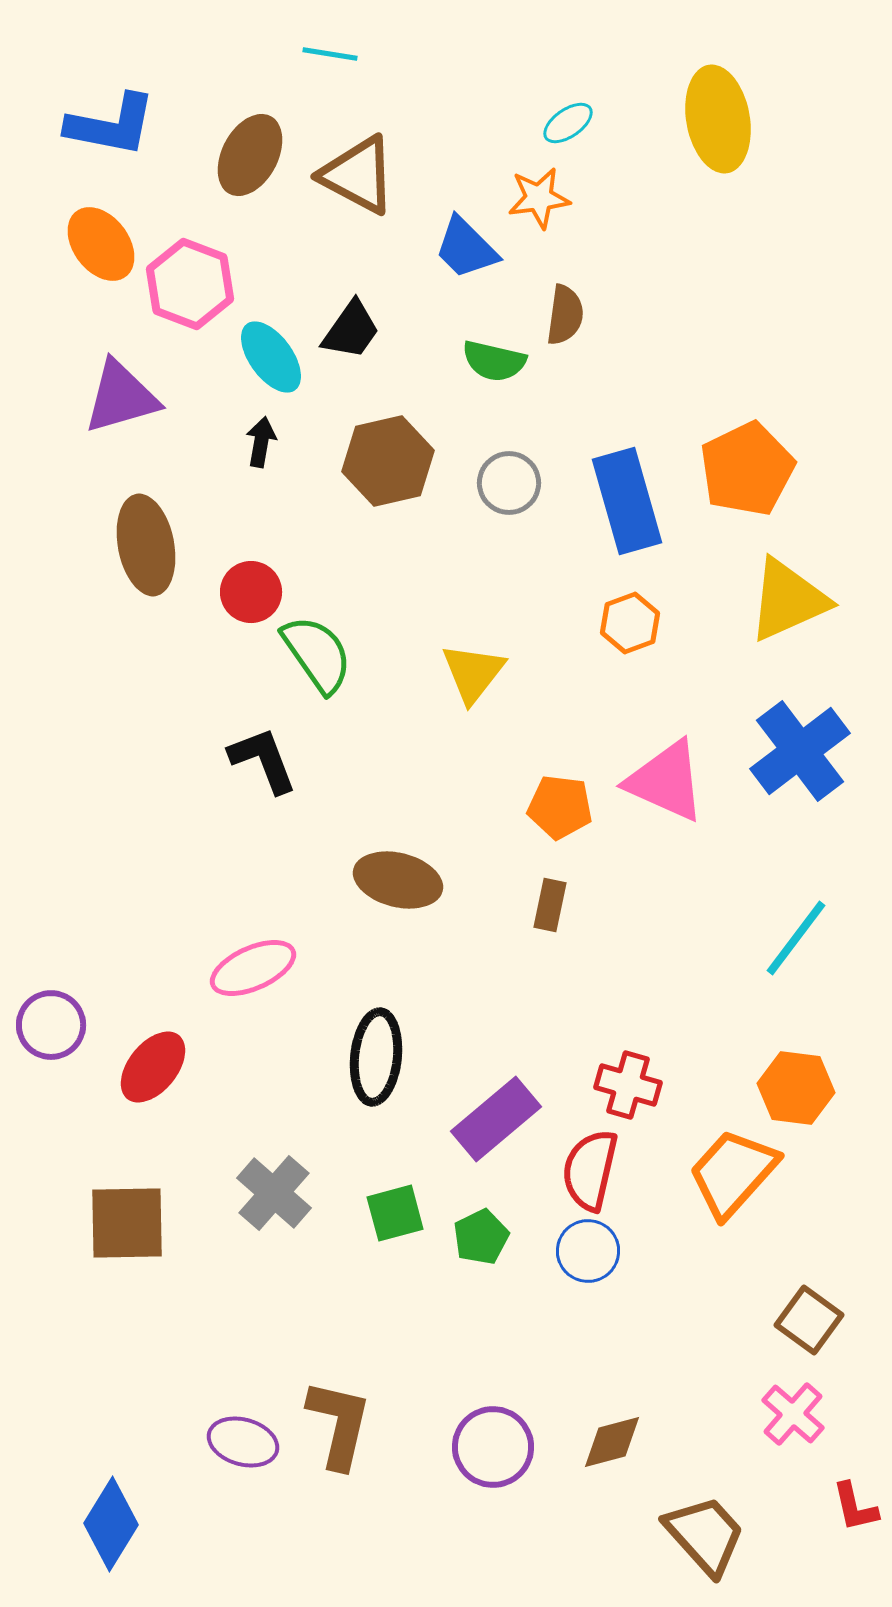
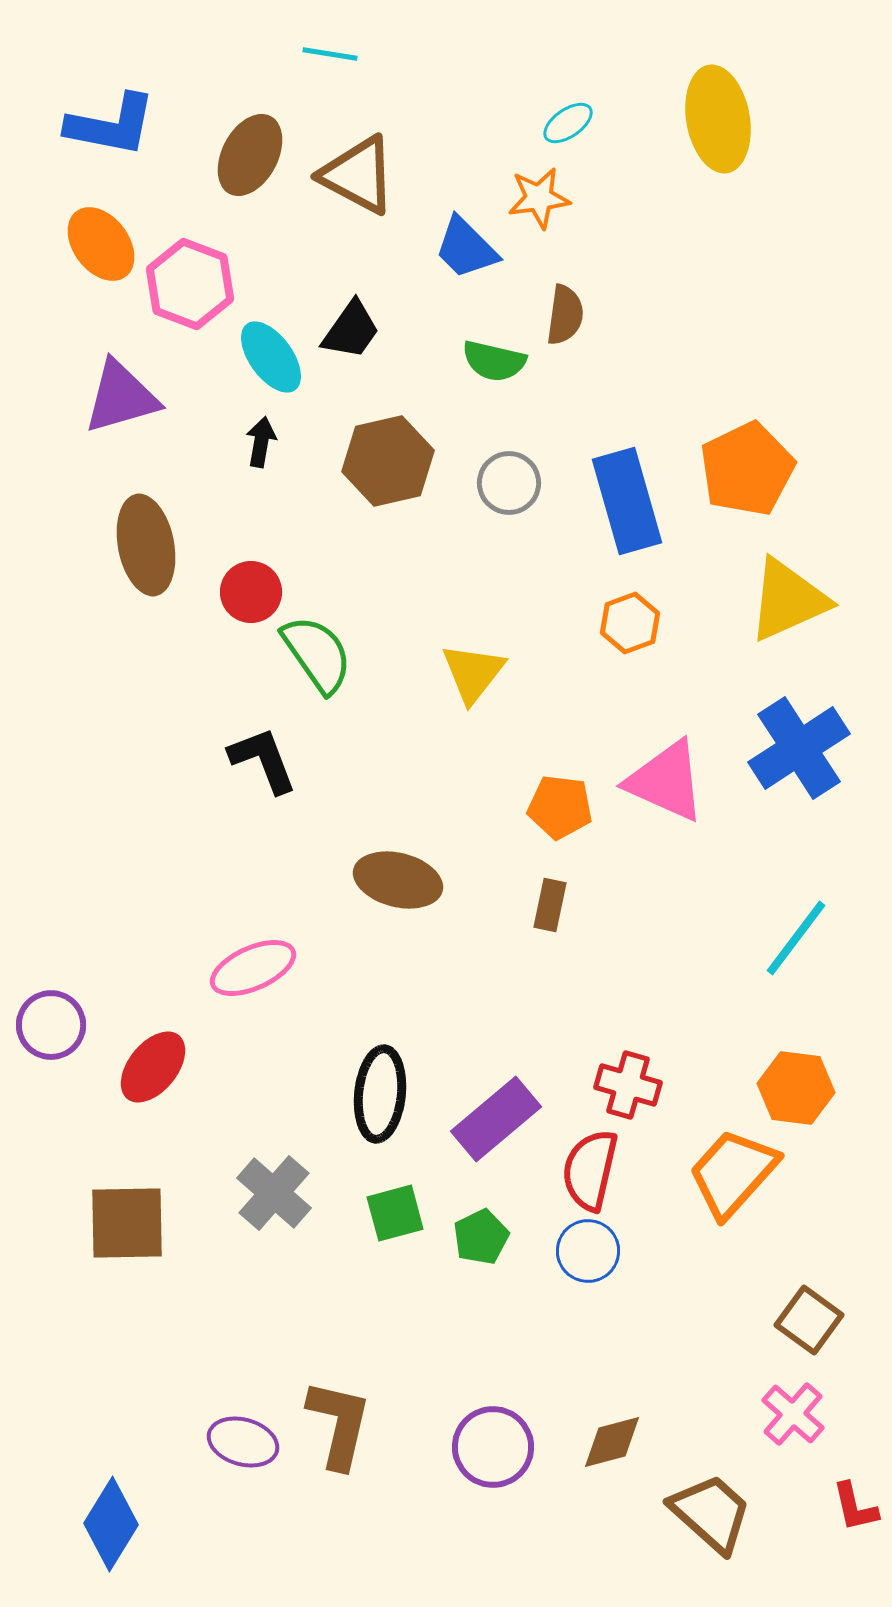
blue cross at (800, 751): moved 1 px left, 3 px up; rotated 4 degrees clockwise
black ellipse at (376, 1057): moved 4 px right, 37 px down
brown trapezoid at (705, 1535): moved 6 px right, 22 px up; rotated 6 degrees counterclockwise
